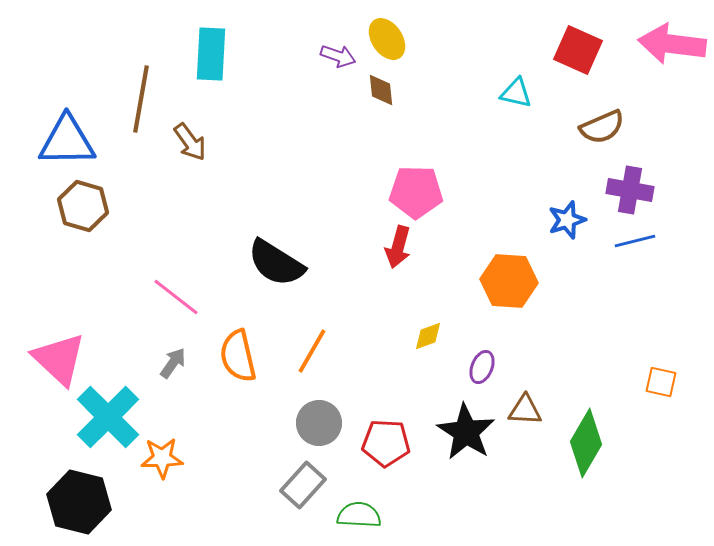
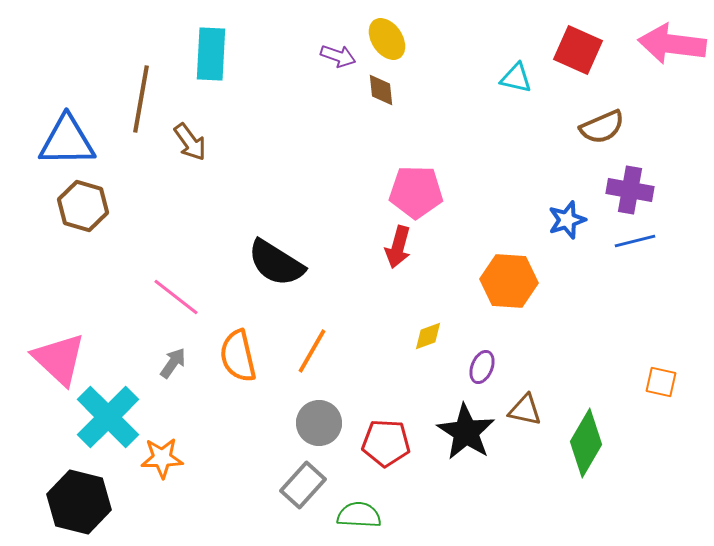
cyan triangle: moved 15 px up
brown triangle: rotated 9 degrees clockwise
